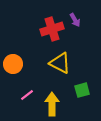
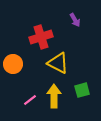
red cross: moved 11 px left, 8 px down
yellow triangle: moved 2 px left
pink line: moved 3 px right, 5 px down
yellow arrow: moved 2 px right, 8 px up
